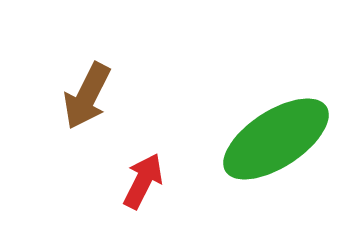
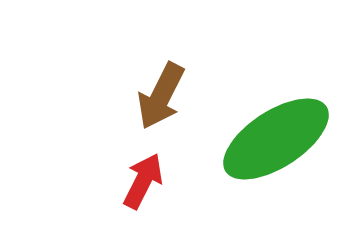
brown arrow: moved 74 px right
